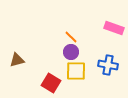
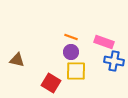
pink rectangle: moved 10 px left, 14 px down
orange line: rotated 24 degrees counterclockwise
brown triangle: rotated 28 degrees clockwise
blue cross: moved 6 px right, 4 px up
